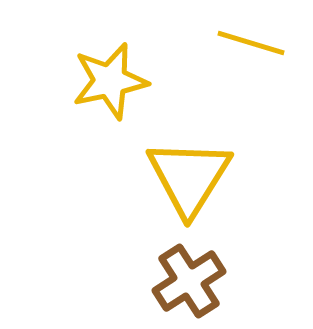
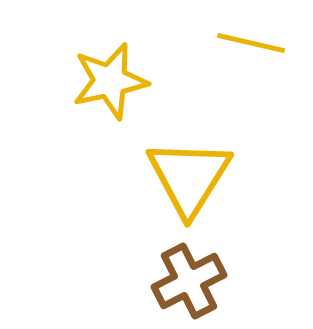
yellow line: rotated 4 degrees counterclockwise
brown cross: rotated 6 degrees clockwise
